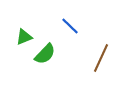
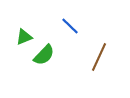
green semicircle: moved 1 px left, 1 px down
brown line: moved 2 px left, 1 px up
